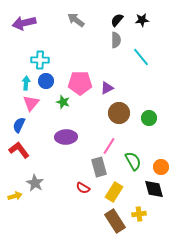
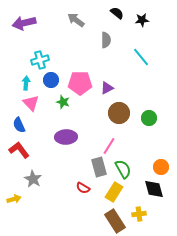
black semicircle: moved 7 px up; rotated 88 degrees clockwise
gray semicircle: moved 10 px left
cyan cross: rotated 18 degrees counterclockwise
blue circle: moved 5 px right, 1 px up
pink triangle: rotated 24 degrees counterclockwise
blue semicircle: rotated 49 degrees counterclockwise
green semicircle: moved 10 px left, 8 px down
gray star: moved 2 px left, 4 px up
yellow arrow: moved 1 px left, 3 px down
